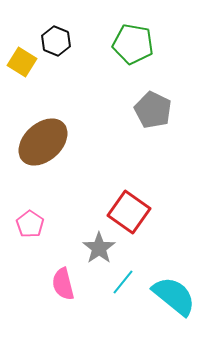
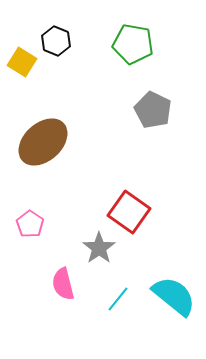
cyan line: moved 5 px left, 17 px down
